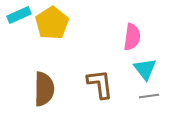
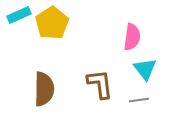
gray line: moved 10 px left, 4 px down
